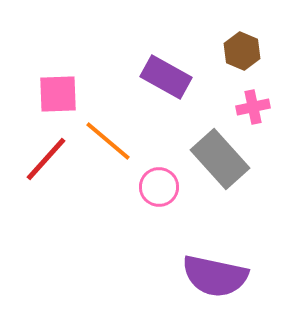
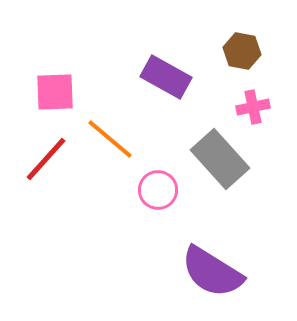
brown hexagon: rotated 12 degrees counterclockwise
pink square: moved 3 px left, 2 px up
orange line: moved 2 px right, 2 px up
pink circle: moved 1 px left, 3 px down
purple semicircle: moved 3 px left, 4 px up; rotated 20 degrees clockwise
